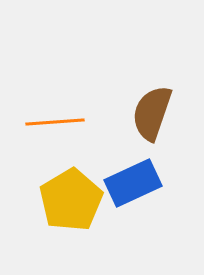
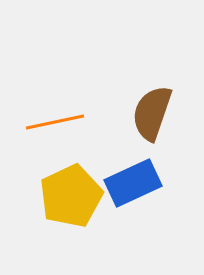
orange line: rotated 8 degrees counterclockwise
yellow pentagon: moved 4 px up; rotated 6 degrees clockwise
